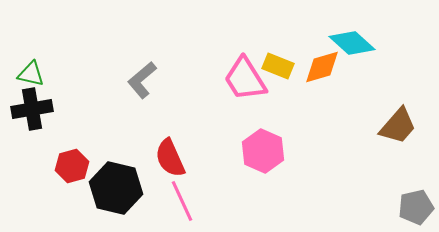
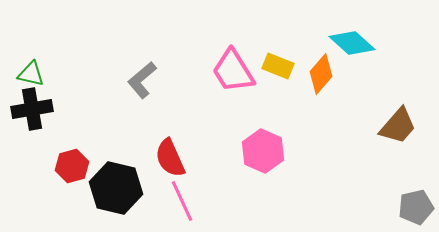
orange diamond: moved 1 px left, 7 px down; rotated 33 degrees counterclockwise
pink trapezoid: moved 12 px left, 8 px up
